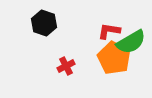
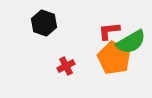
red L-shape: rotated 15 degrees counterclockwise
